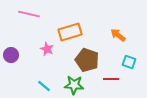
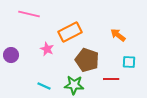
orange rectangle: rotated 10 degrees counterclockwise
cyan square: rotated 16 degrees counterclockwise
cyan line: rotated 16 degrees counterclockwise
